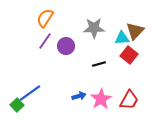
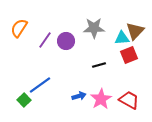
orange semicircle: moved 26 px left, 10 px down
purple line: moved 1 px up
purple circle: moved 5 px up
red square: rotated 30 degrees clockwise
black line: moved 1 px down
blue line: moved 10 px right, 8 px up
red trapezoid: rotated 90 degrees counterclockwise
green square: moved 7 px right, 5 px up
